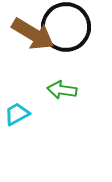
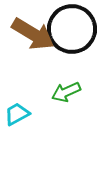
black circle: moved 6 px right, 2 px down
green arrow: moved 4 px right, 2 px down; rotated 32 degrees counterclockwise
